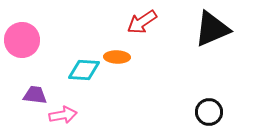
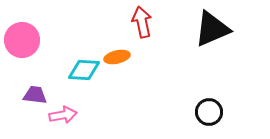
red arrow: rotated 112 degrees clockwise
orange ellipse: rotated 15 degrees counterclockwise
